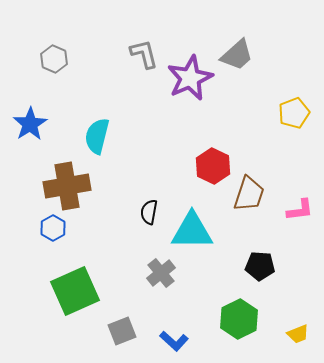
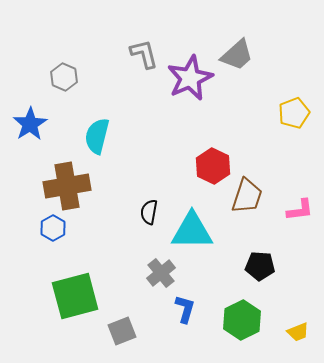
gray hexagon: moved 10 px right, 18 px down
brown trapezoid: moved 2 px left, 2 px down
green square: moved 5 px down; rotated 9 degrees clockwise
green hexagon: moved 3 px right, 1 px down
yellow trapezoid: moved 2 px up
blue L-shape: moved 11 px right, 32 px up; rotated 116 degrees counterclockwise
